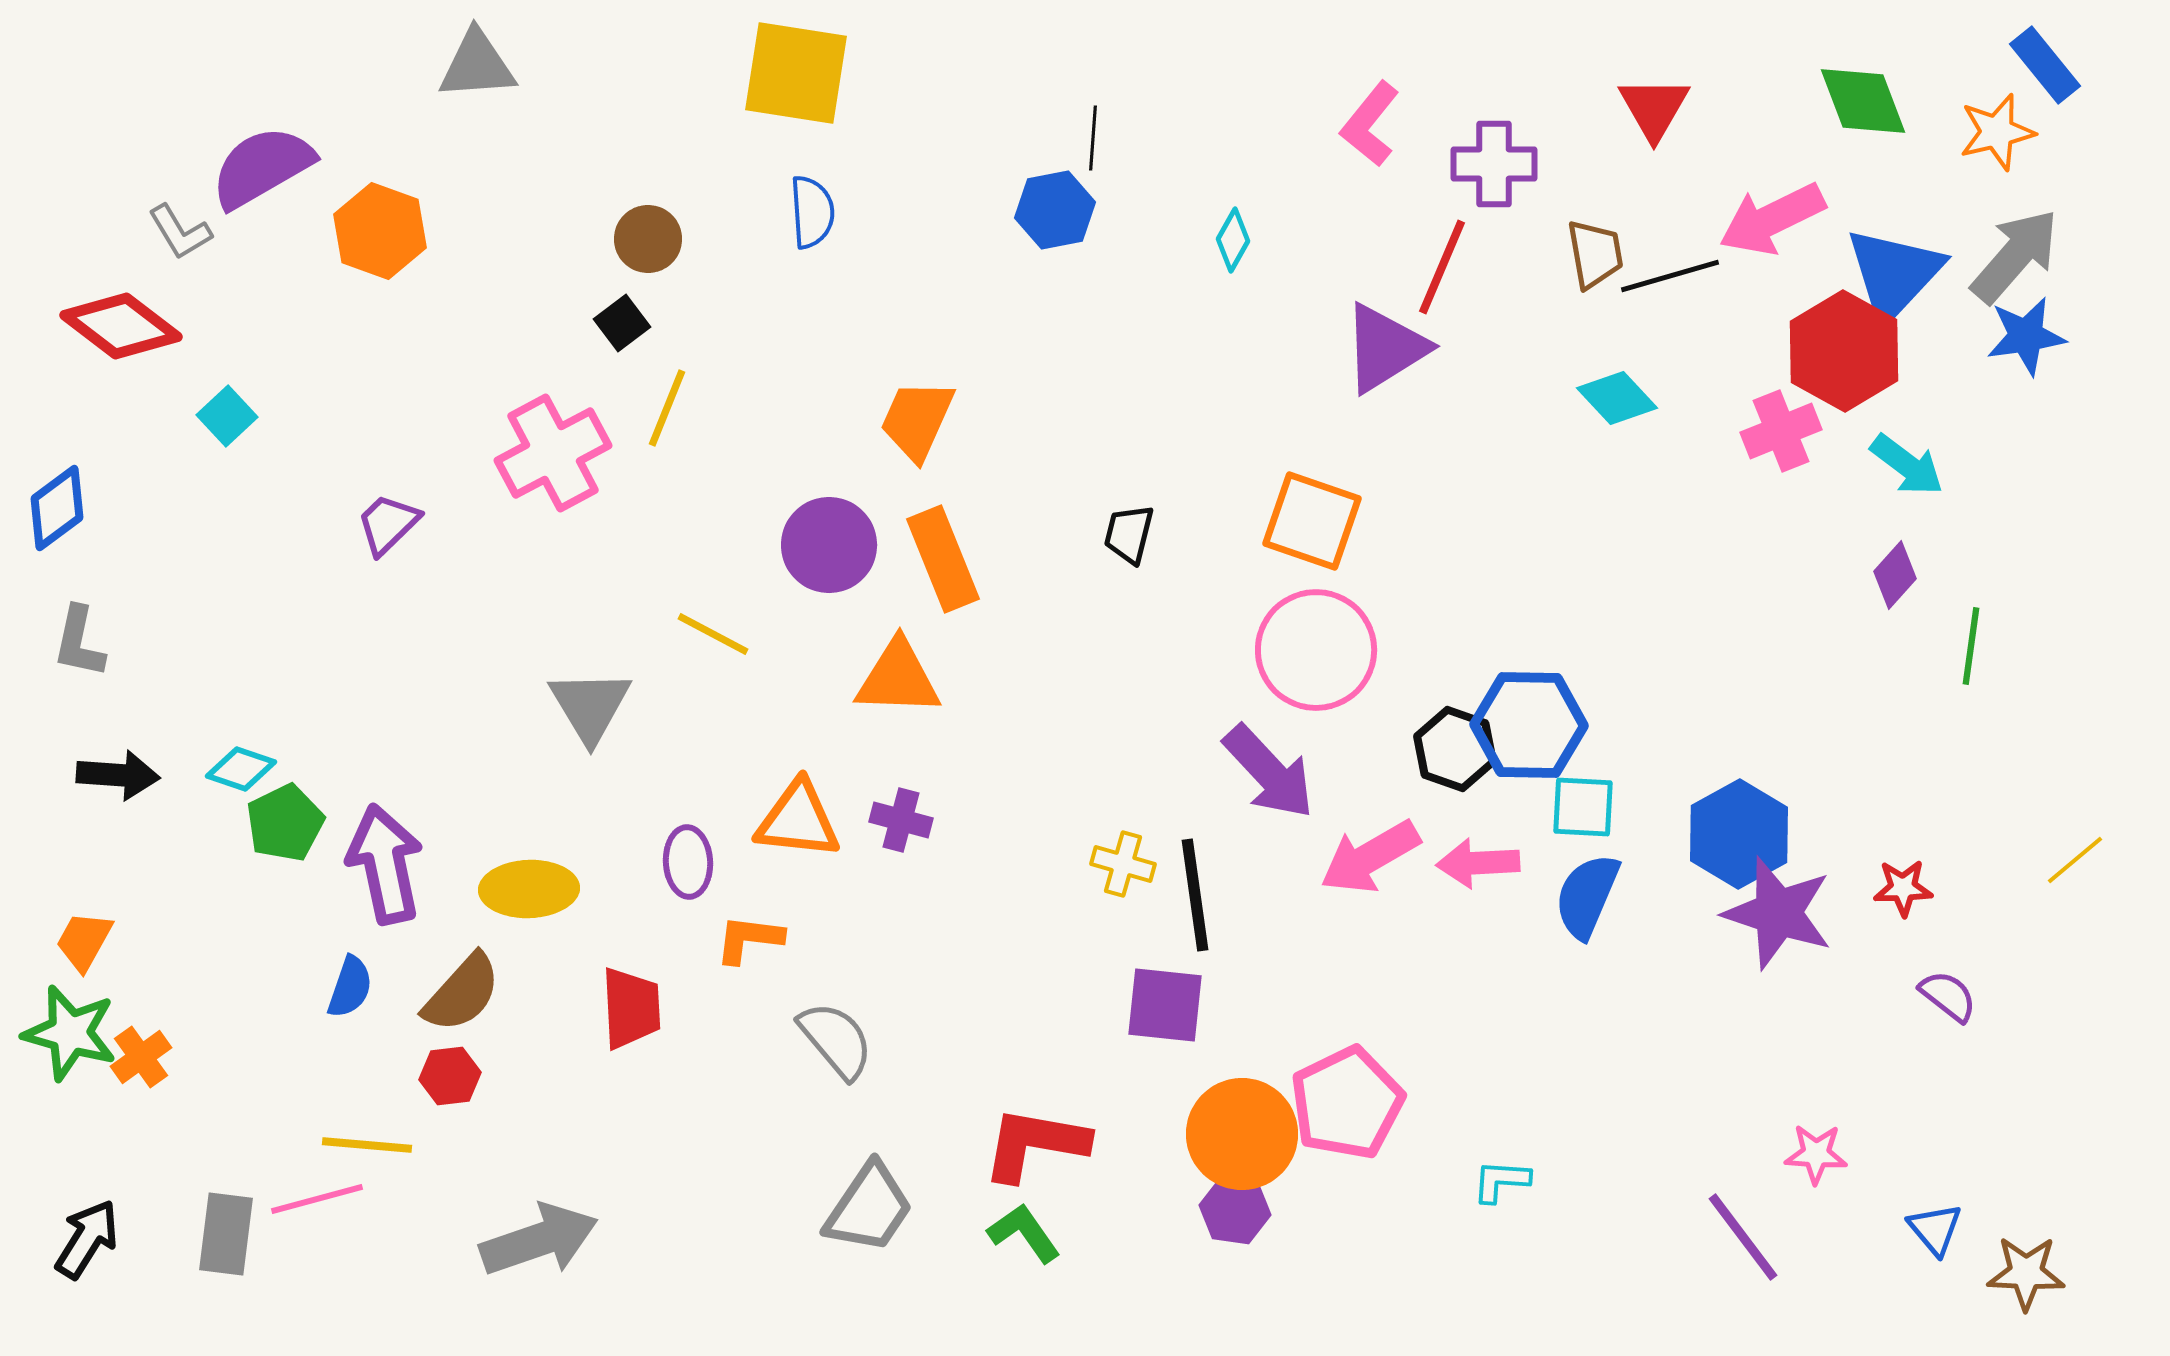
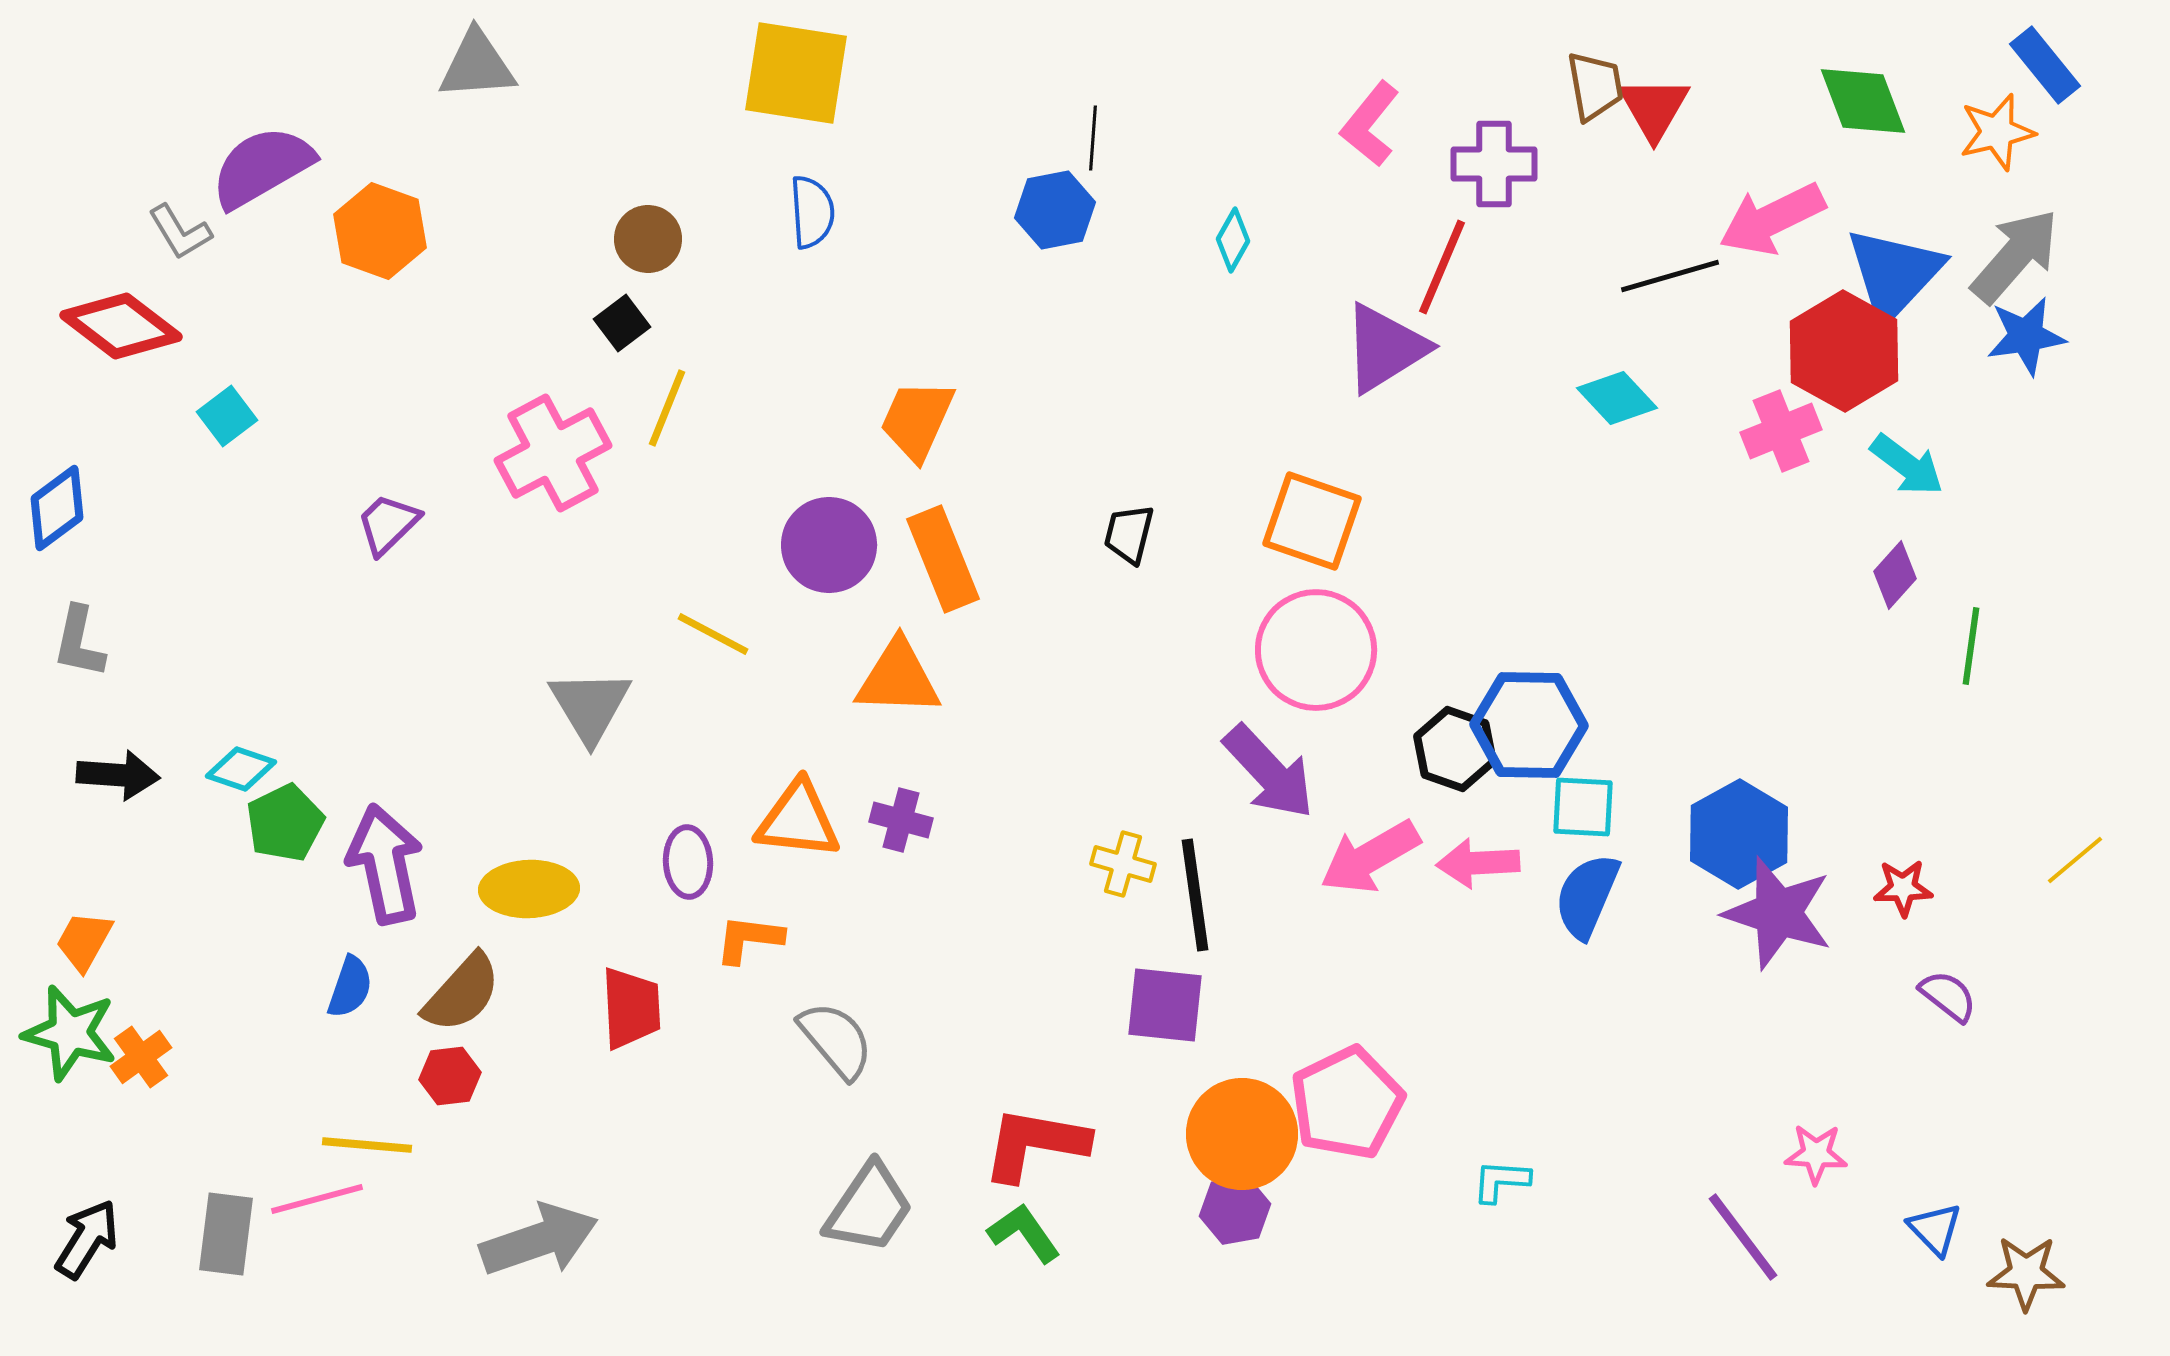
brown trapezoid at (1595, 254): moved 168 px up
cyan square at (227, 416): rotated 6 degrees clockwise
purple hexagon at (1235, 1210): rotated 18 degrees counterclockwise
blue triangle at (1935, 1229): rotated 4 degrees counterclockwise
